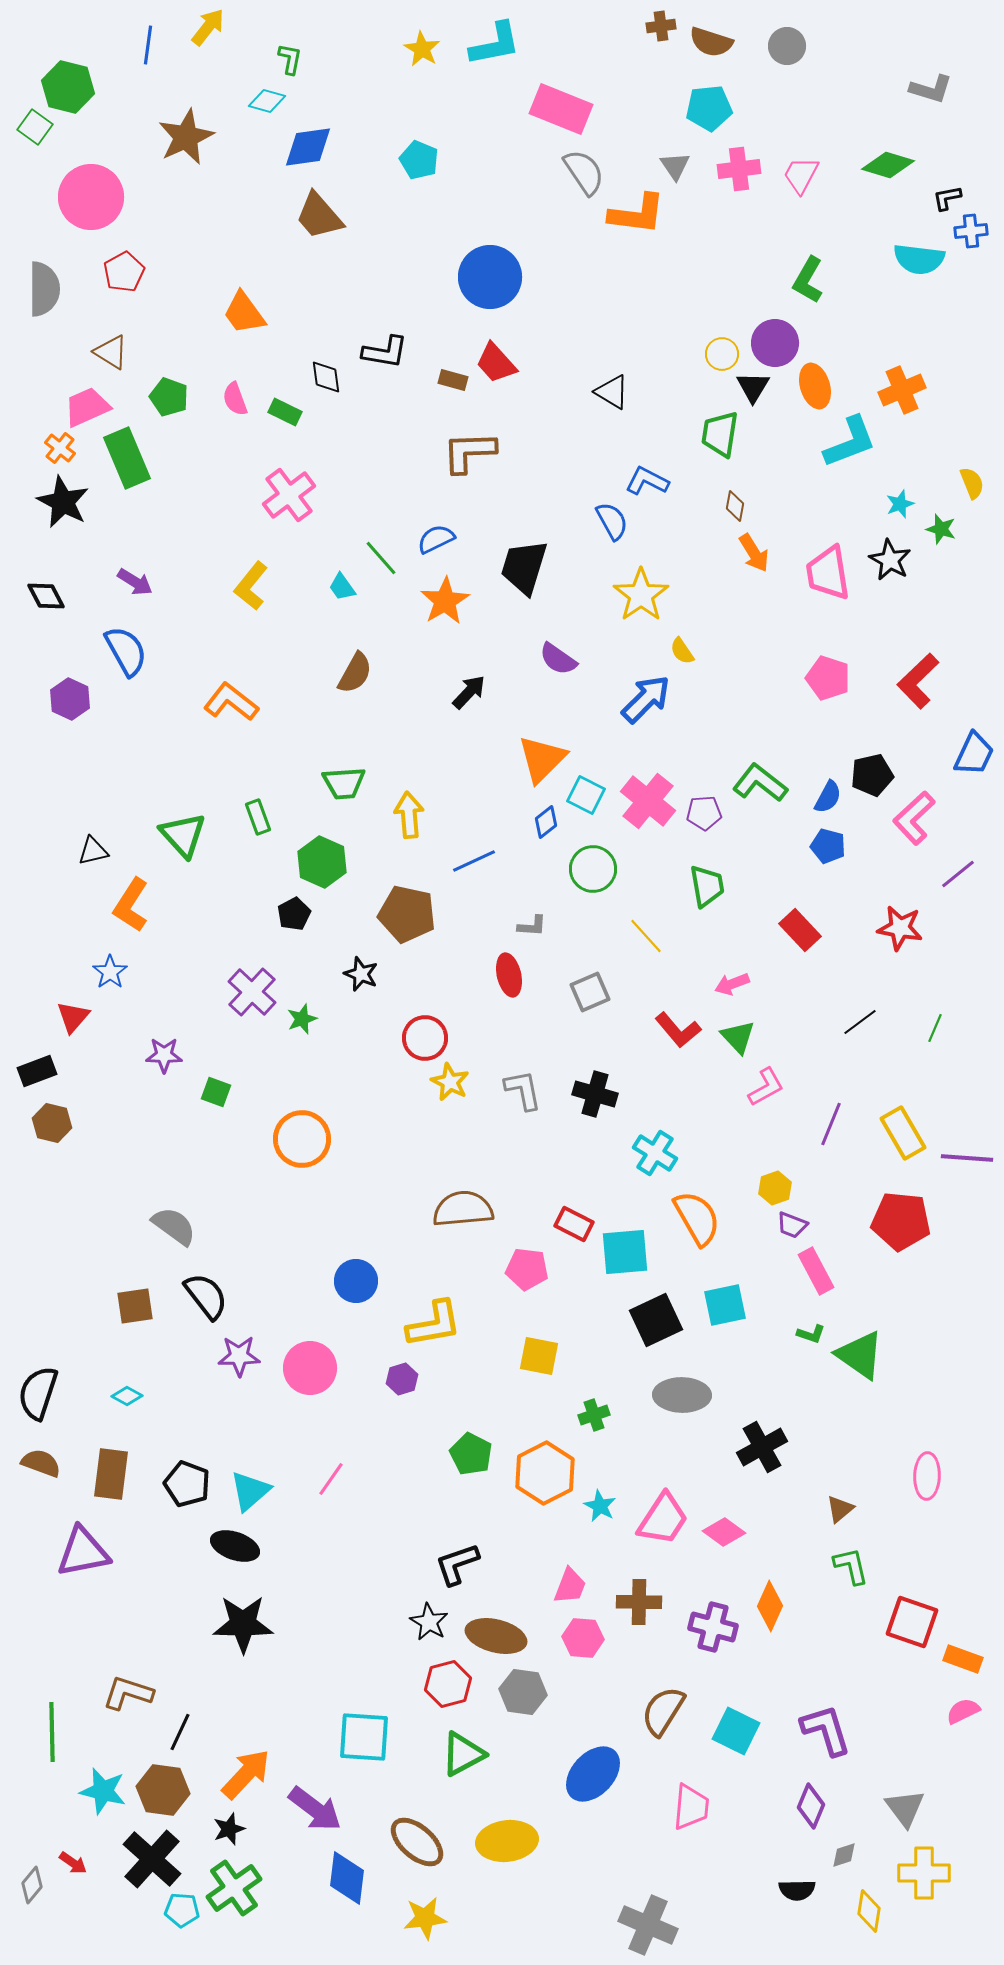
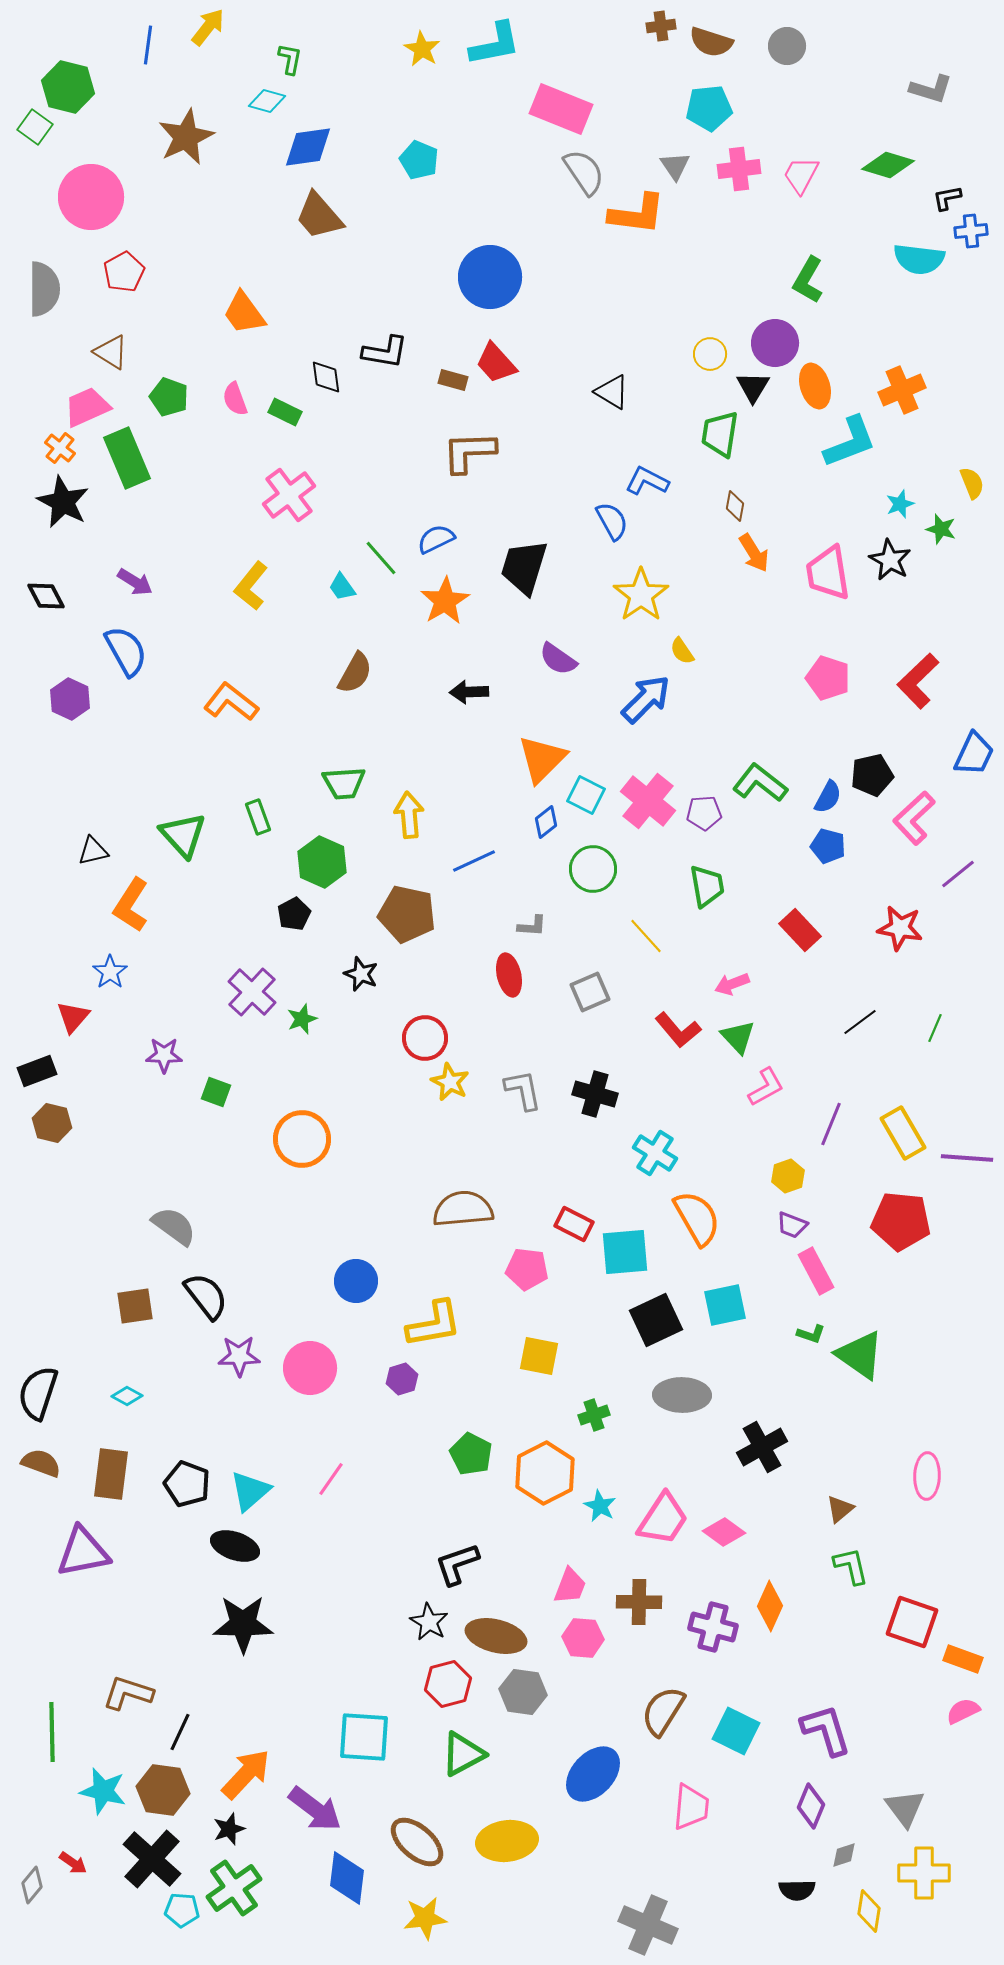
yellow circle at (722, 354): moved 12 px left
black arrow at (469, 692): rotated 135 degrees counterclockwise
yellow hexagon at (775, 1188): moved 13 px right, 12 px up
